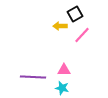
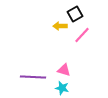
pink triangle: rotated 16 degrees clockwise
